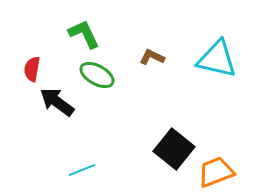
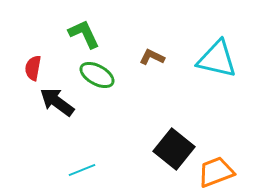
red semicircle: moved 1 px right, 1 px up
